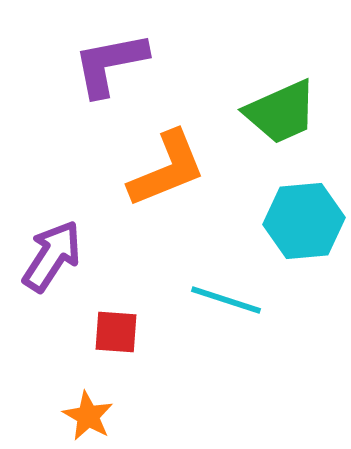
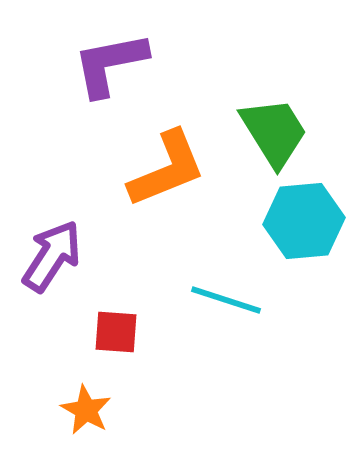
green trapezoid: moved 7 px left, 20 px down; rotated 98 degrees counterclockwise
orange star: moved 2 px left, 6 px up
